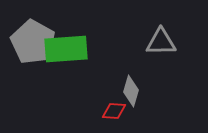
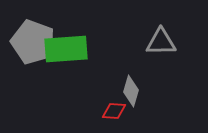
gray pentagon: rotated 9 degrees counterclockwise
